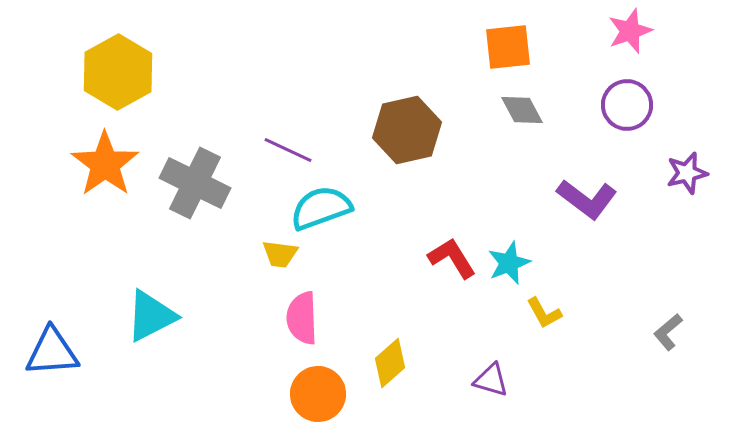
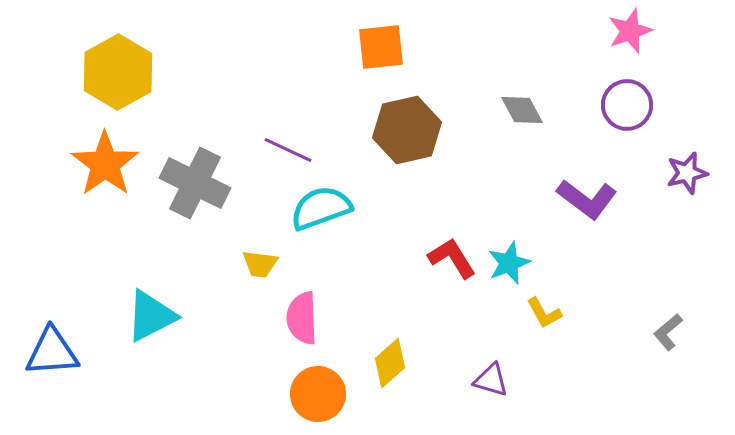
orange square: moved 127 px left
yellow trapezoid: moved 20 px left, 10 px down
